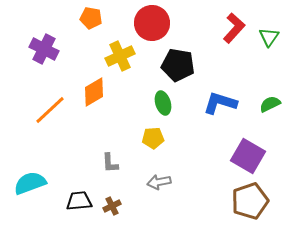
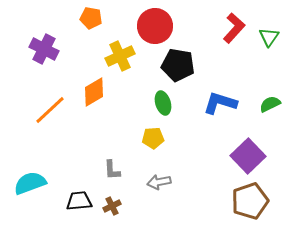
red circle: moved 3 px right, 3 px down
purple square: rotated 16 degrees clockwise
gray L-shape: moved 2 px right, 7 px down
